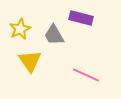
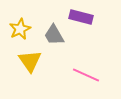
purple rectangle: moved 1 px up
